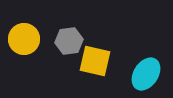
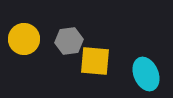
yellow square: rotated 8 degrees counterclockwise
cyan ellipse: rotated 56 degrees counterclockwise
